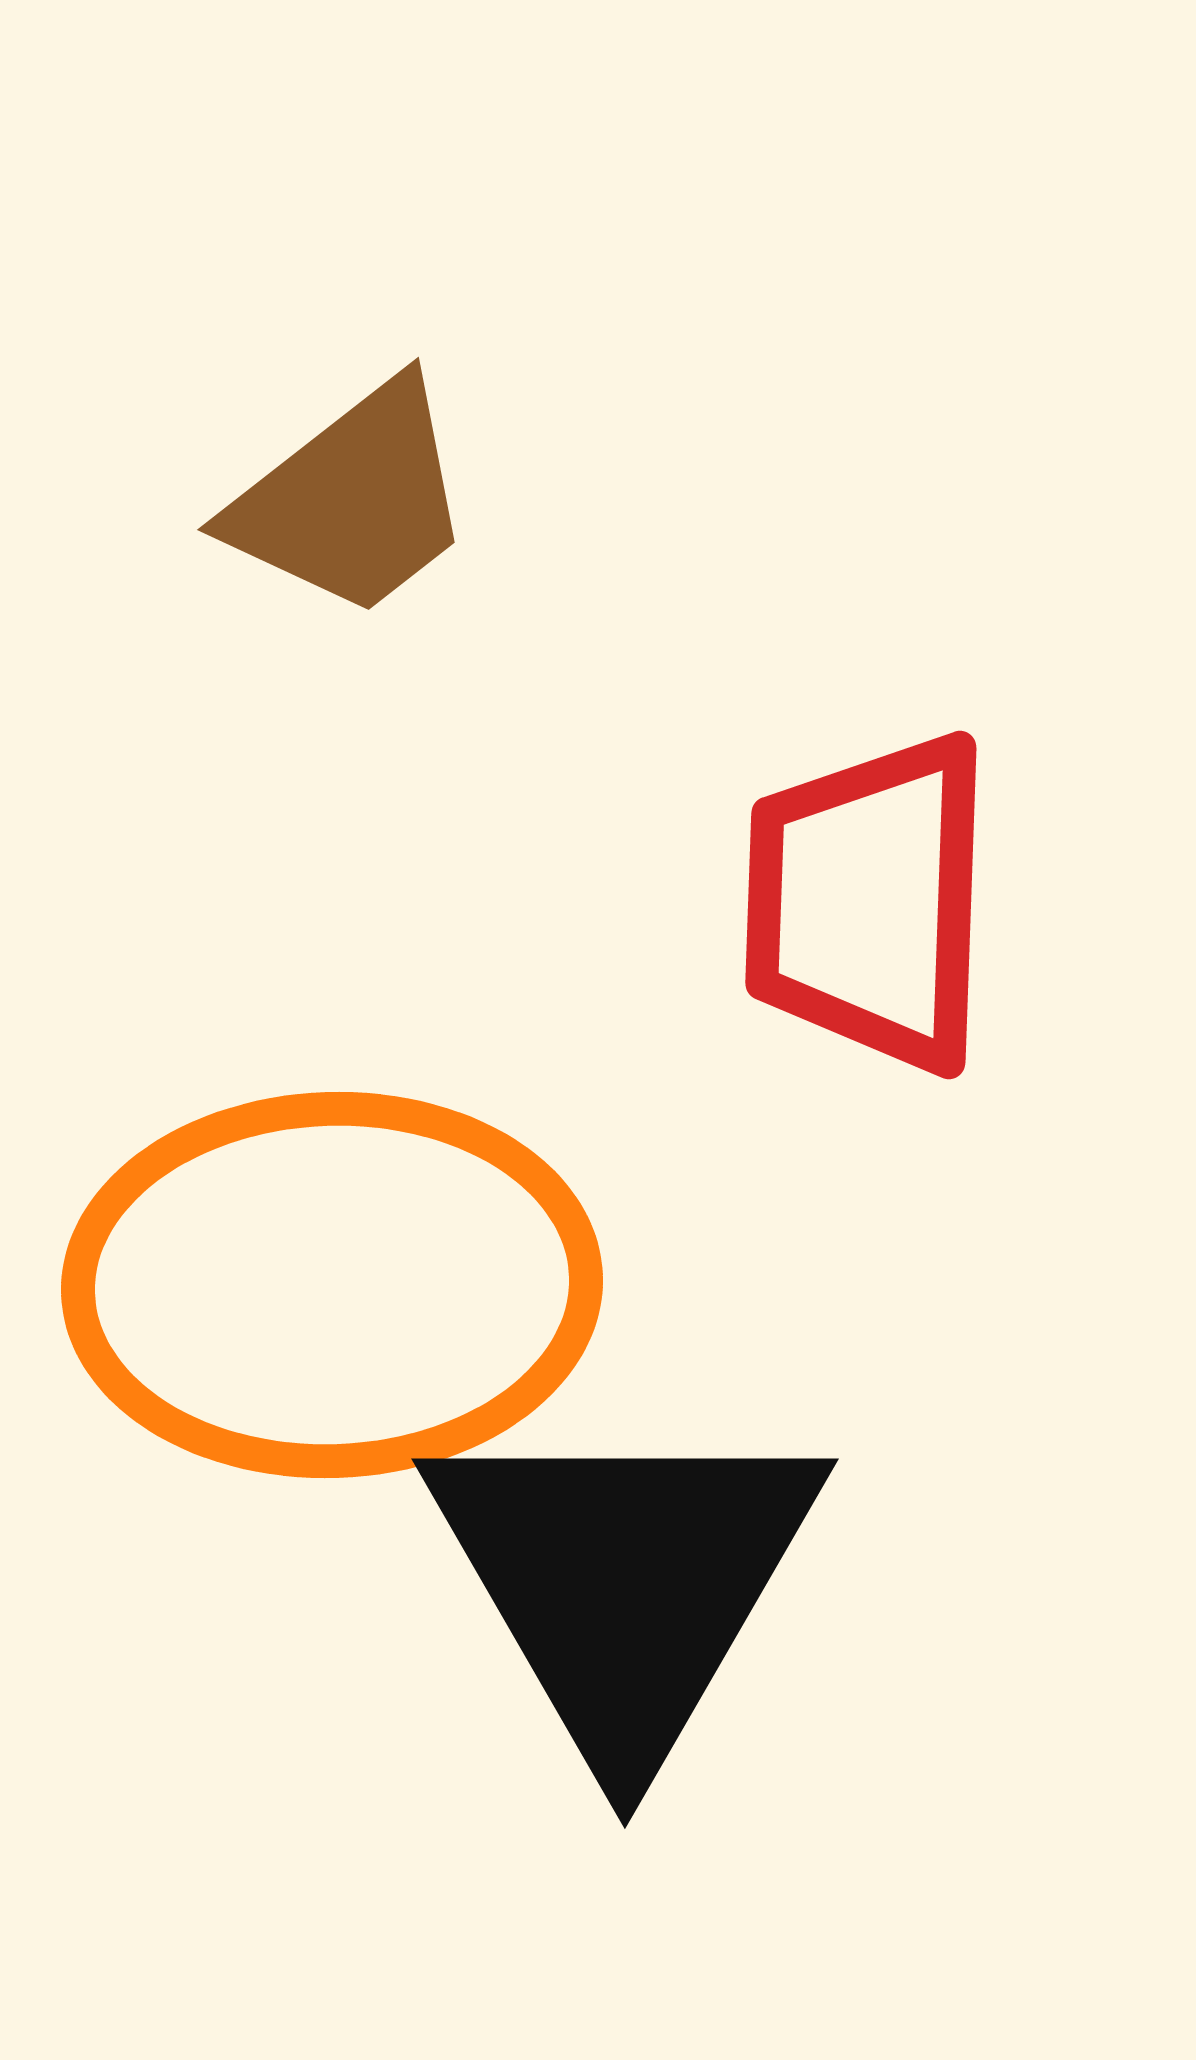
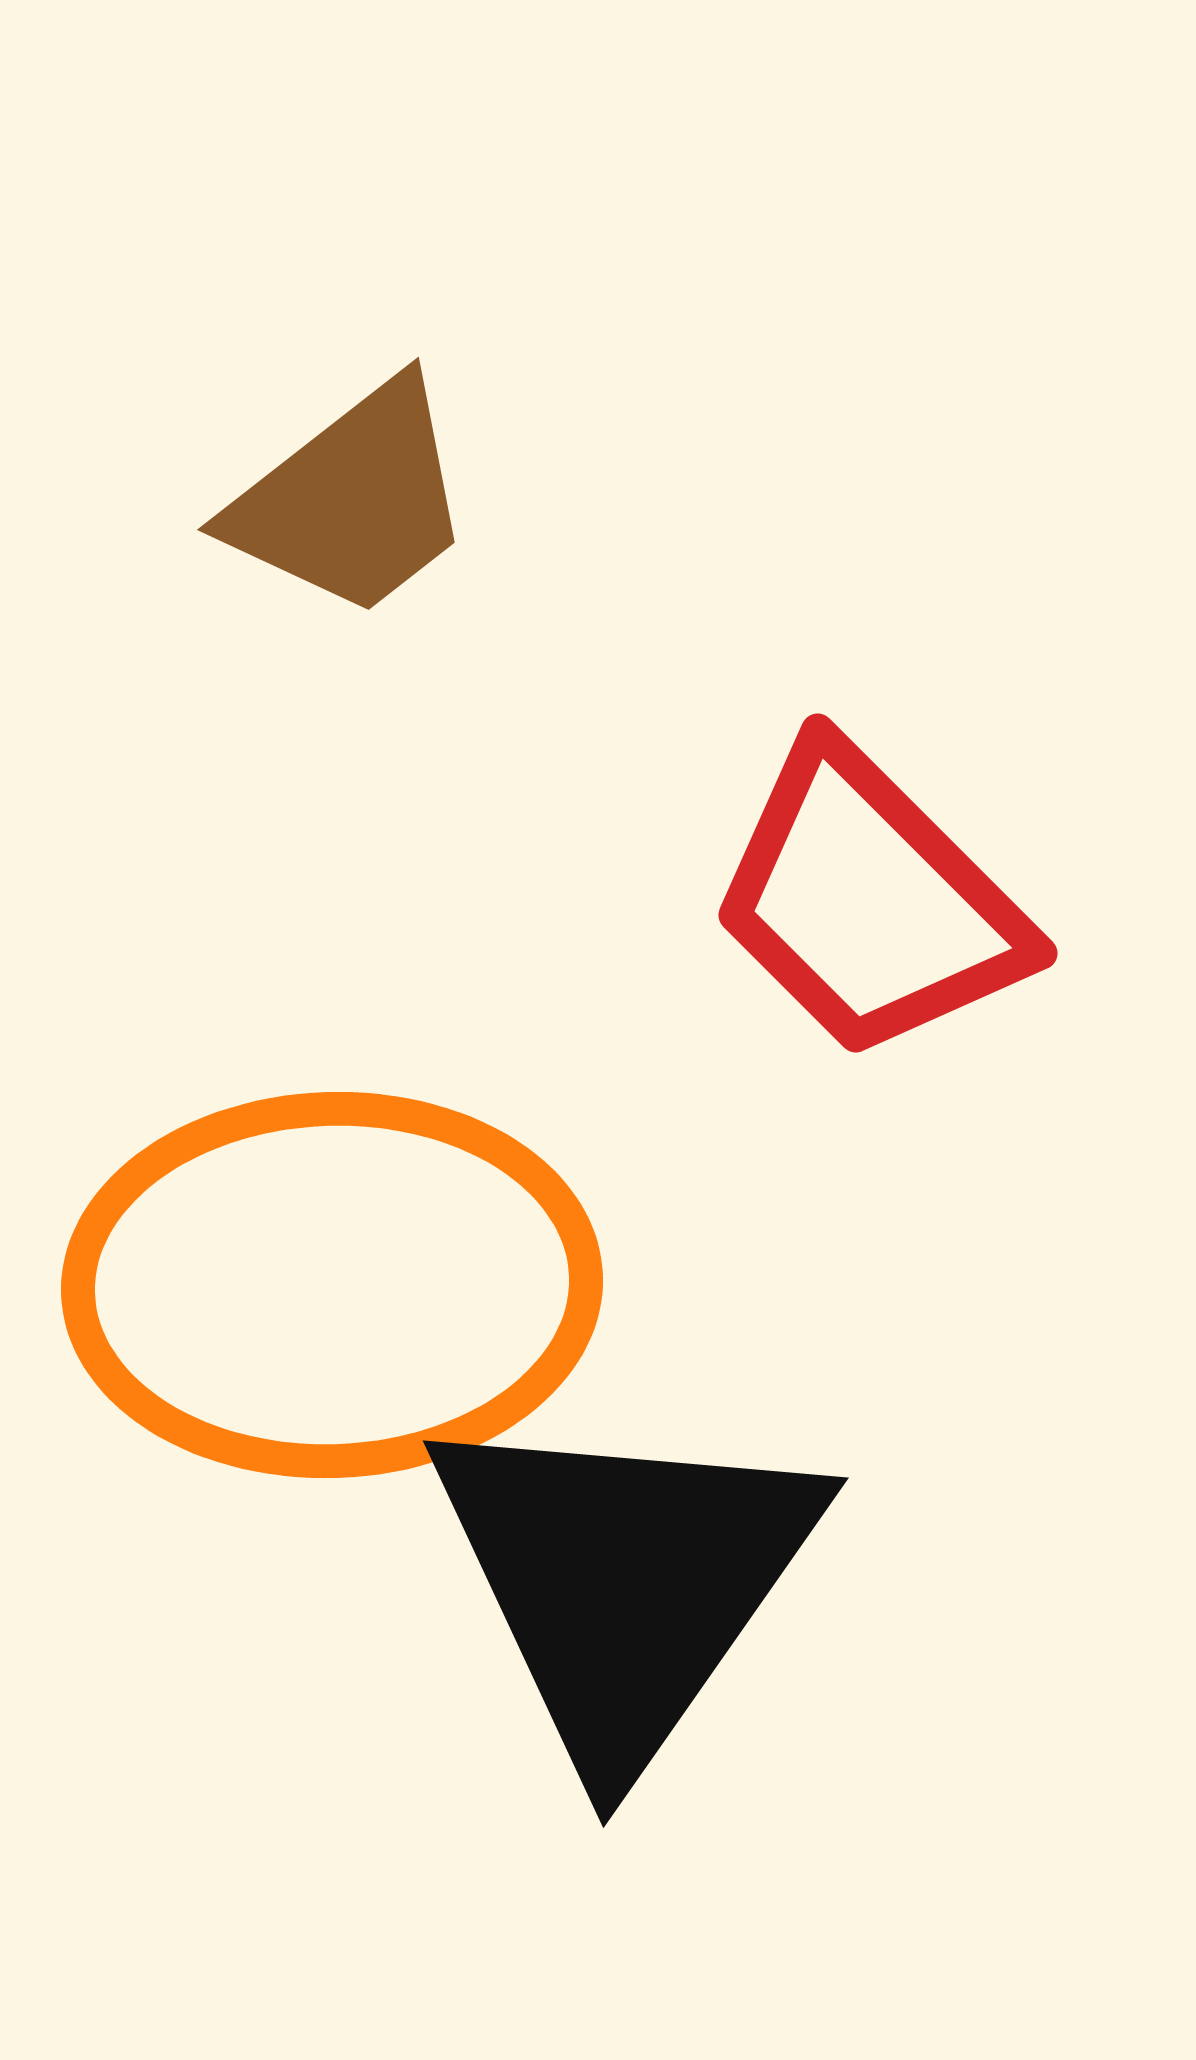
red trapezoid: rotated 47 degrees counterclockwise
black triangle: rotated 5 degrees clockwise
